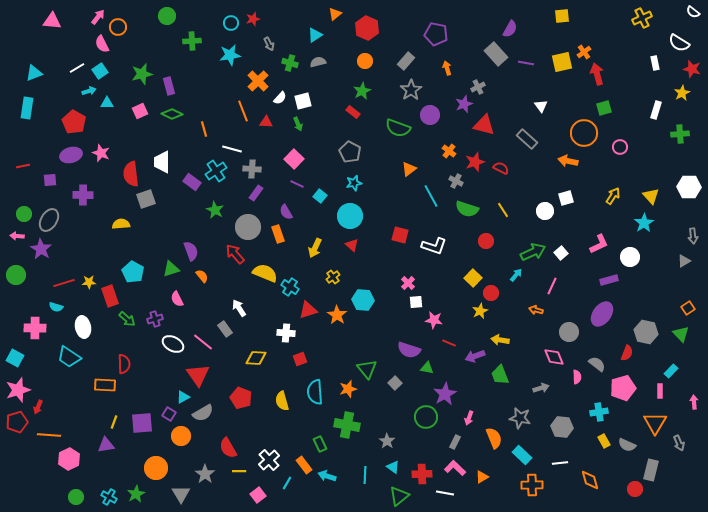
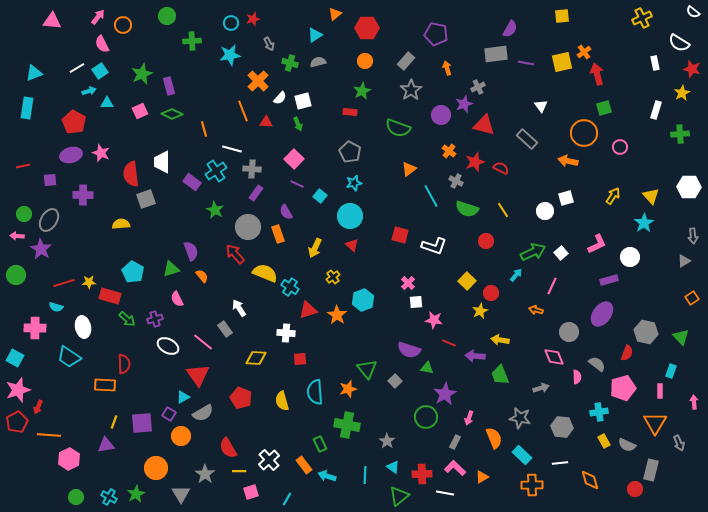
orange circle at (118, 27): moved 5 px right, 2 px up
red hexagon at (367, 28): rotated 25 degrees counterclockwise
gray rectangle at (496, 54): rotated 55 degrees counterclockwise
green star at (142, 74): rotated 10 degrees counterclockwise
red rectangle at (353, 112): moved 3 px left; rotated 32 degrees counterclockwise
purple circle at (430, 115): moved 11 px right
pink L-shape at (599, 244): moved 2 px left
yellow square at (473, 278): moved 6 px left, 3 px down
red rectangle at (110, 296): rotated 55 degrees counterclockwise
cyan hexagon at (363, 300): rotated 25 degrees counterclockwise
orange square at (688, 308): moved 4 px right, 10 px up
green triangle at (681, 334): moved 3 px down
white ellipse at (173, 344): moved 5 px left, 2 px down
purple arrow at (475, 356): rotated 24 degrees clockwise
red square at (300, 359): rotated 16 degrees clockwise
cyan rectangle at (671, 371): rotated 24 degrees counterclockwise
gray square at (395, 383): moved 2 px up
red pentagon at (17, 422): rotated 10 degrees counterclockwise
cyan line at (287, 483): moved 16 px down
pink square at (258, 495): moved 7 px left, 3 px up; rotated 21 degrees clockwise
